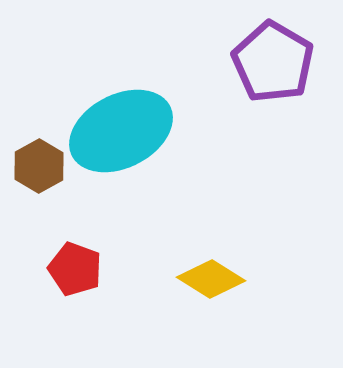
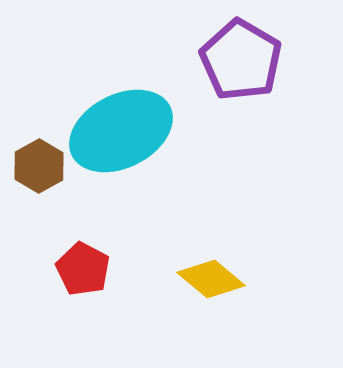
purple pentagon: moved 32 px left, 2 px up
red pentagon: moved 8 px right; rotated 8 degrees clockwise
yellow diamond: rotated 8 degrees clockwise
